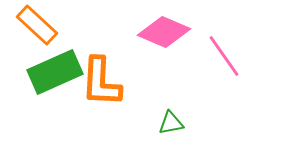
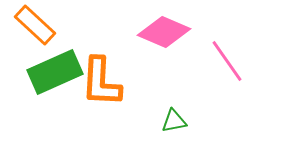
orange rectangle: moved 2 px left
pink line: moved 3 px right, 5 px down
green triangle: moved 3 px right, 2 px up
